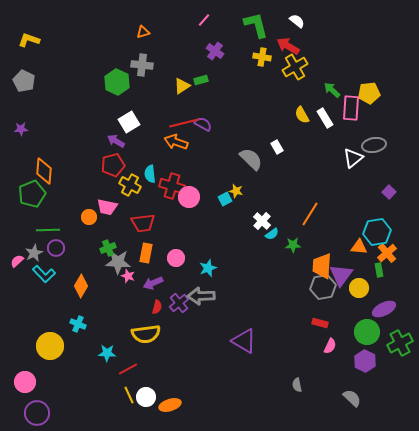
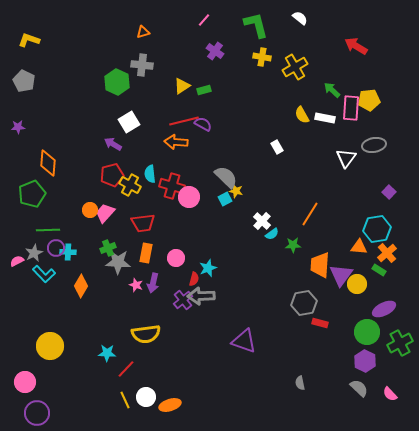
white semicircle at (297, 21): moved 3 px right, 3 px up
red arrow at (288, 46): moved 68 px right
green rectangle at (201, 80): moved 3 px right, 10 px down
yellow pentagon at (369, 93): moved 7 px down
white rectangle at (325, 118): rotated 48 degrees counterclockwise
red line at (184, 123): moved 2 px up
purple star at (21, 129): moved 3 px left, 2 px up
purple arrow at (116, 141): moved 3 px left, 3 px down
orange arrow at (176, 142): rotated 15 degrees counterclockwise
white triangle at (353, 158): moved 7 px left; rotated 15 degrees counterclockwise
gray semicircle at (251, 159): moved 25 px left, 18 px down
red pentagon at (113, 165): moved 1 px left, 10 px down
orange diamond at (44, 171): moved 4 px right, 8 px up
pink trapezoid at (107, 207): moved 2 px left, 6 px down; rotated 120 degrees clockwise
orange circle at (89, 217): moved 1 px right, 7 px up
cyan hexagon at (377, 232): moved 3 px up
pink semicircle at (17, 261): rotated 16 degrees clockwise
orange trapezoid at (322, 266): moved 2 px left, 1 px up
green rectangle at (379, 270): rotated 48 degrees counterclockwise
pink star at (128, 276): moved 8 px right, 9 px down
purple arrow at (153, 283): rotated 54 degrees counterclockwise
gray hexagon at (323, 287): moved 19 px left, 16 px down
yellow circle at (359, 288): moved 2 px left, 4 px up
purple cross at (179, 303): moved 4 px right, 3 px up
red semicircle at (157, 307): moved 37 px right, 28 px up
cyan cross at (78, 324): moved 10 px left, 72 px up; rotated 21 degrees counterclockwise
purple triangle at (244, 341): rotated 12 degrees counterclockwise
pink semicircle at (330, 346): moved 60 px right, 48 px down; rotated 112 degrees clockwise
red line at (128, 369): moved 2 px left; rotated 18 degrees counterclockwise
gray semicircle at (297, 385): moved 3 px right, 2 px up
yellow line at (129, 395): moved 4 px left, 5 px down
gray semicircle at (352, 398): moved 7 px right, 10 px up
